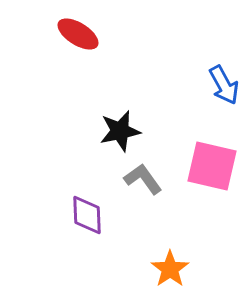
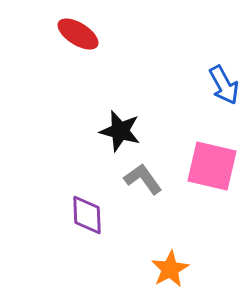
black star: rotated 27 degrees clockwise
orange star: rotated 6 degrees clockwise
